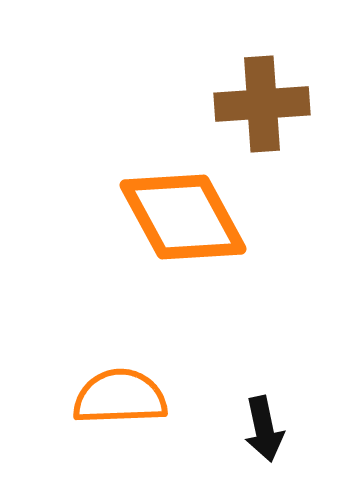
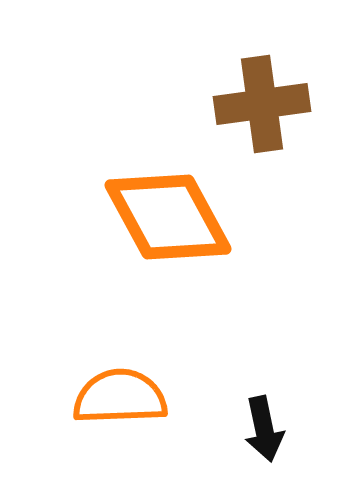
brown cross: rotated 4 degrees counterclockwise
orange diamond: moved 15 px left
